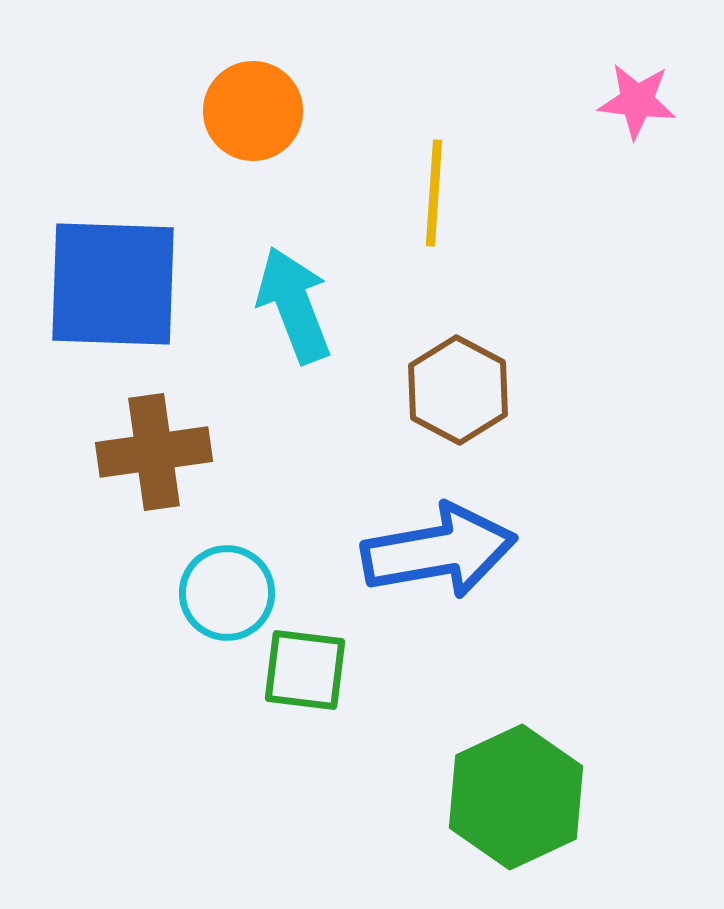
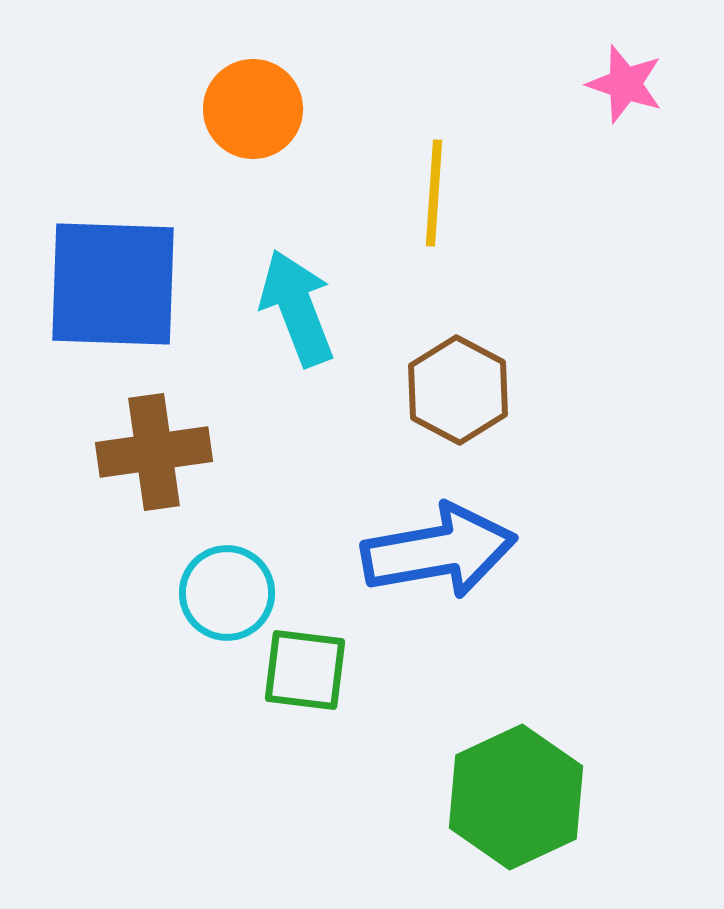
pink star: moved 12 px left, 17 px up; rotated 12 degrees clockwise
orange circle: moved 2 px up
cyan arrow: moved 3 px right, 3 px down
